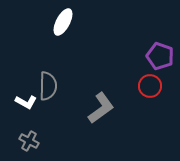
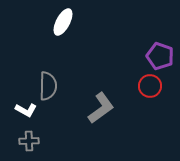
white L-shape: moved 8 px down
gray cross: rotated 30 degrees counterclockwise
